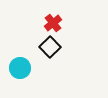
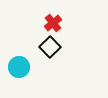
cyan circle: moved 1 px left, 1 px up
